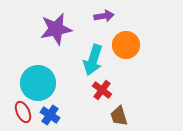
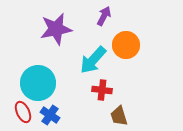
purple arrow: rotated 54 degrees counterclockwise
cyan arrow: rotated 24 degrees clockwise
red cross: rotated 30 degrees counterclockwise
